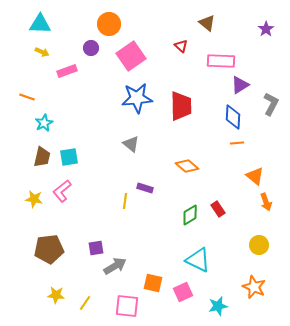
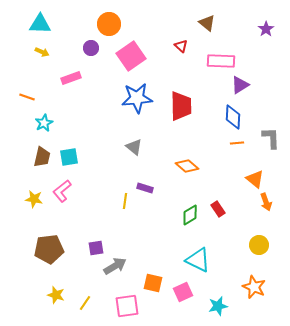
pink rectangle at (67, 71): moved 4 px right, 7 px down
gray L-shape at (271, 104): moved 34 px down; rotated 30 degrees counterclockwise
gray triangle at (131, 144): moved 3 px right, 3 px down
orange triangle at (255, 176): moved 3 px down
yellow star at (56, 295): rotated 12 degrees clockwise
pink square at (127, 306): rotated 15 degrees counterclockwise
